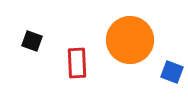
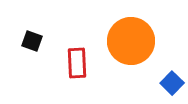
orange circle: moved 1 px right, 1 px down
blue square: moved 11 px down; rotated 25 degrees clockwise
